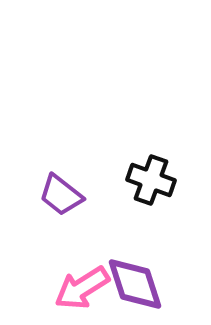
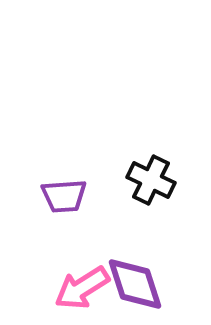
black cross: rotated 6 degrees clockwise
purple trapezoid: moved 3 px right, 1 px down; rotated 42 degrees counterclockwise
